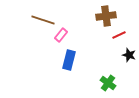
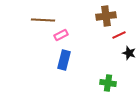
brown line: rotated 15 degrees counterclockwise
pink rectangle: rotated 24 degrees clockwise
black star: moved 2 px up
blue rectangle: moved 5 px left
green cross: rotated 28 degrees counterclockwise
